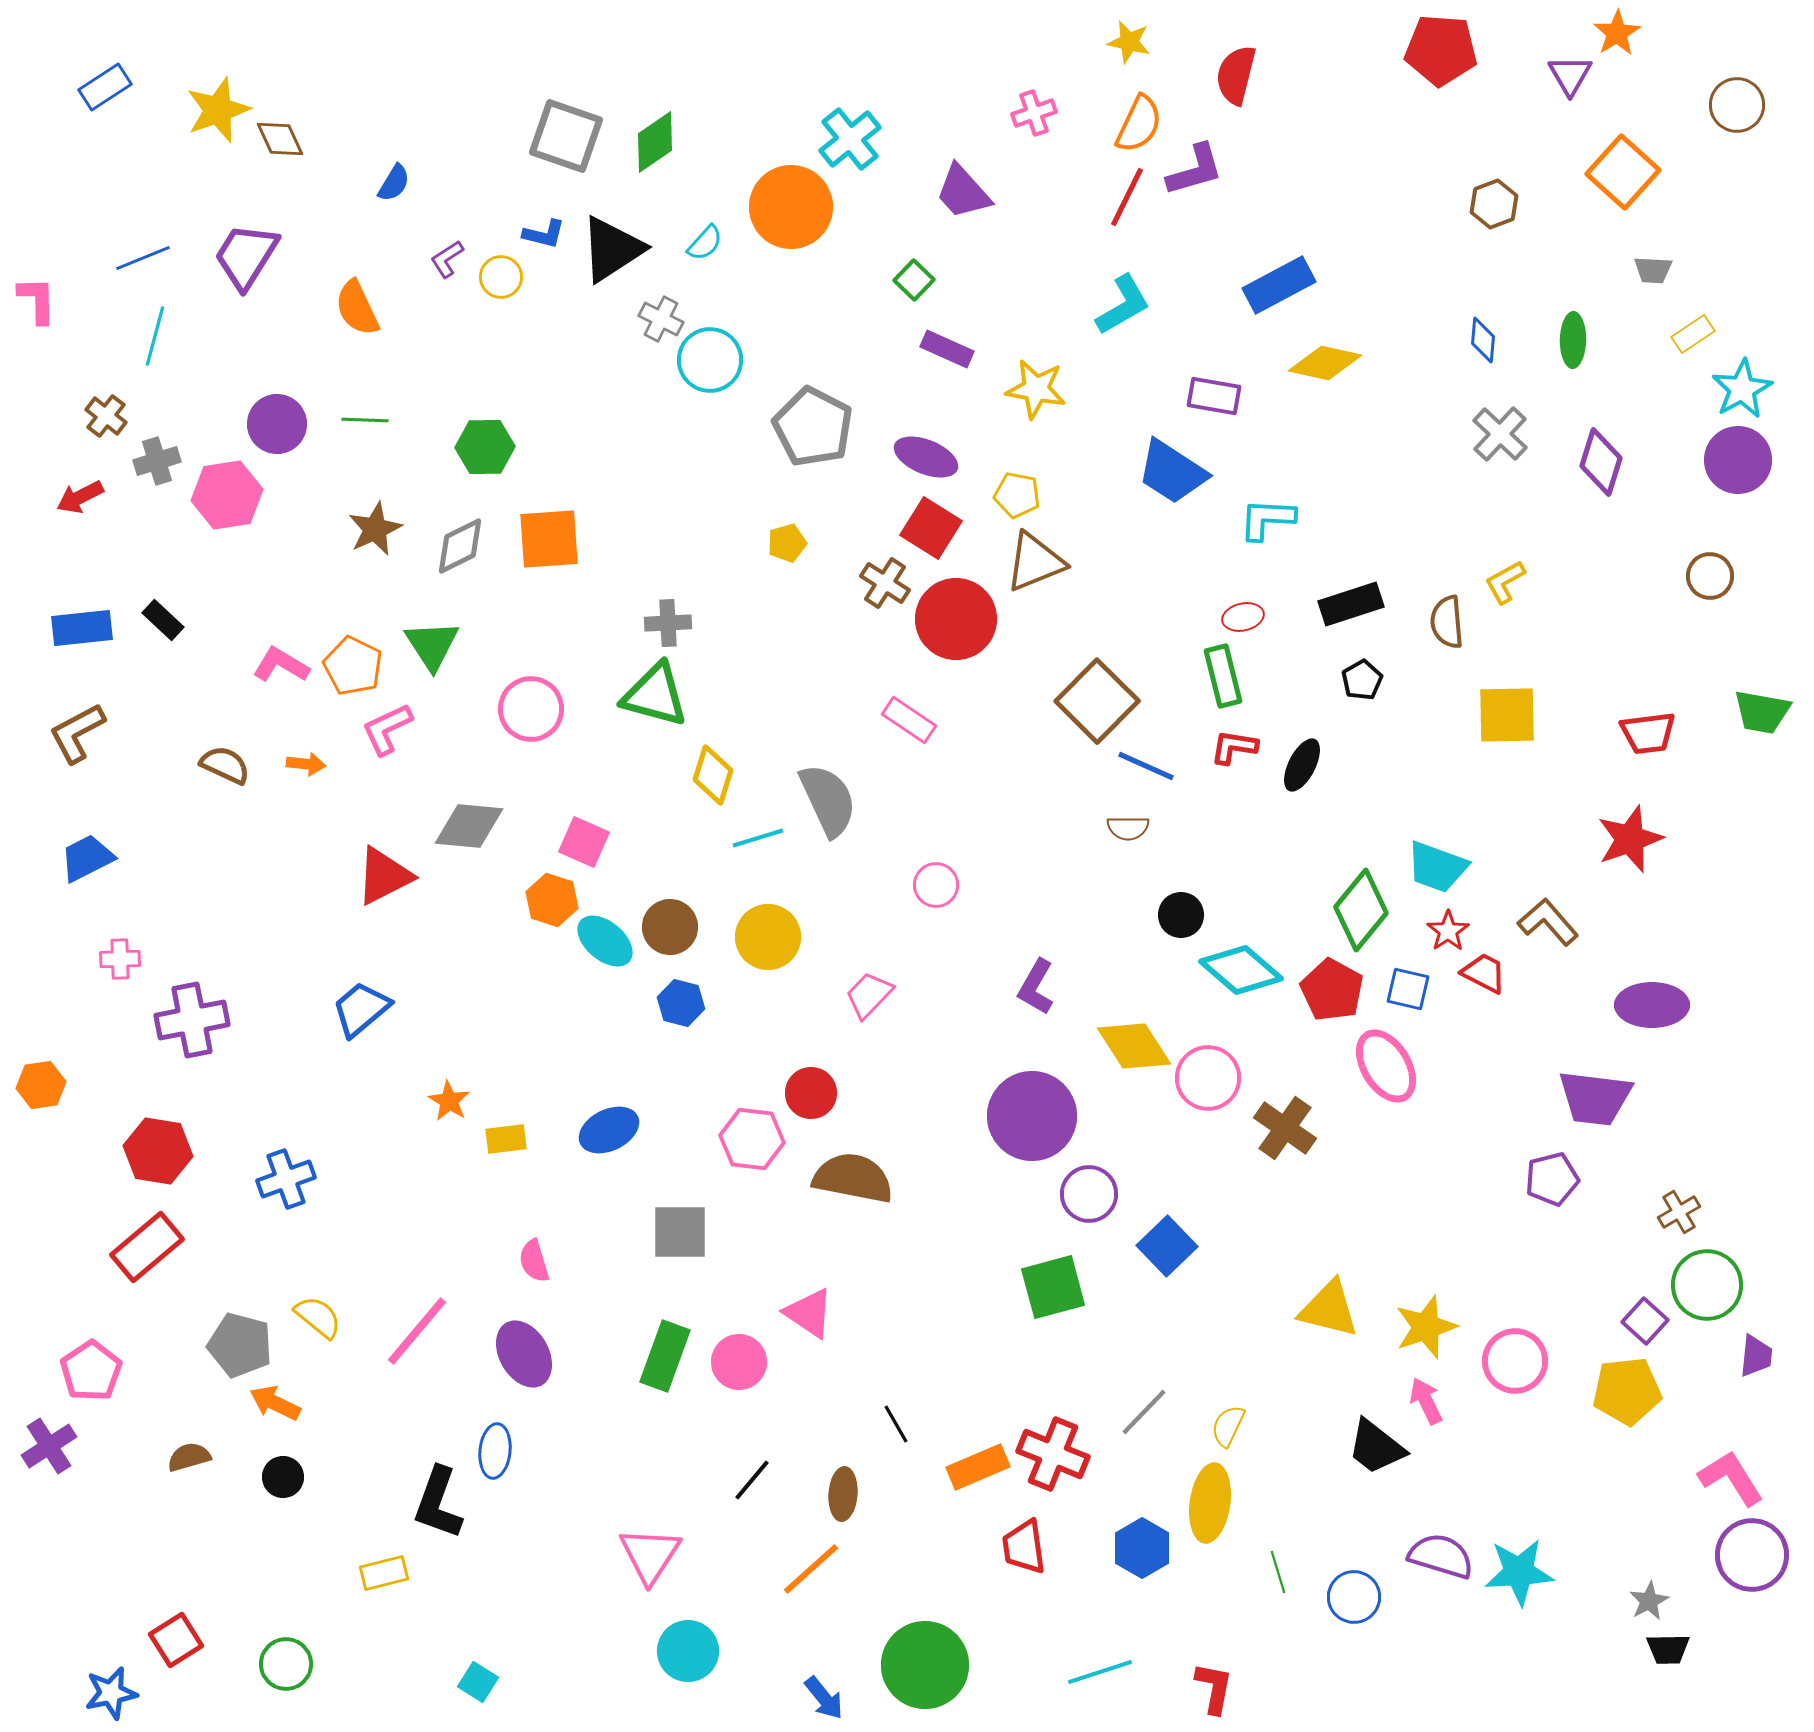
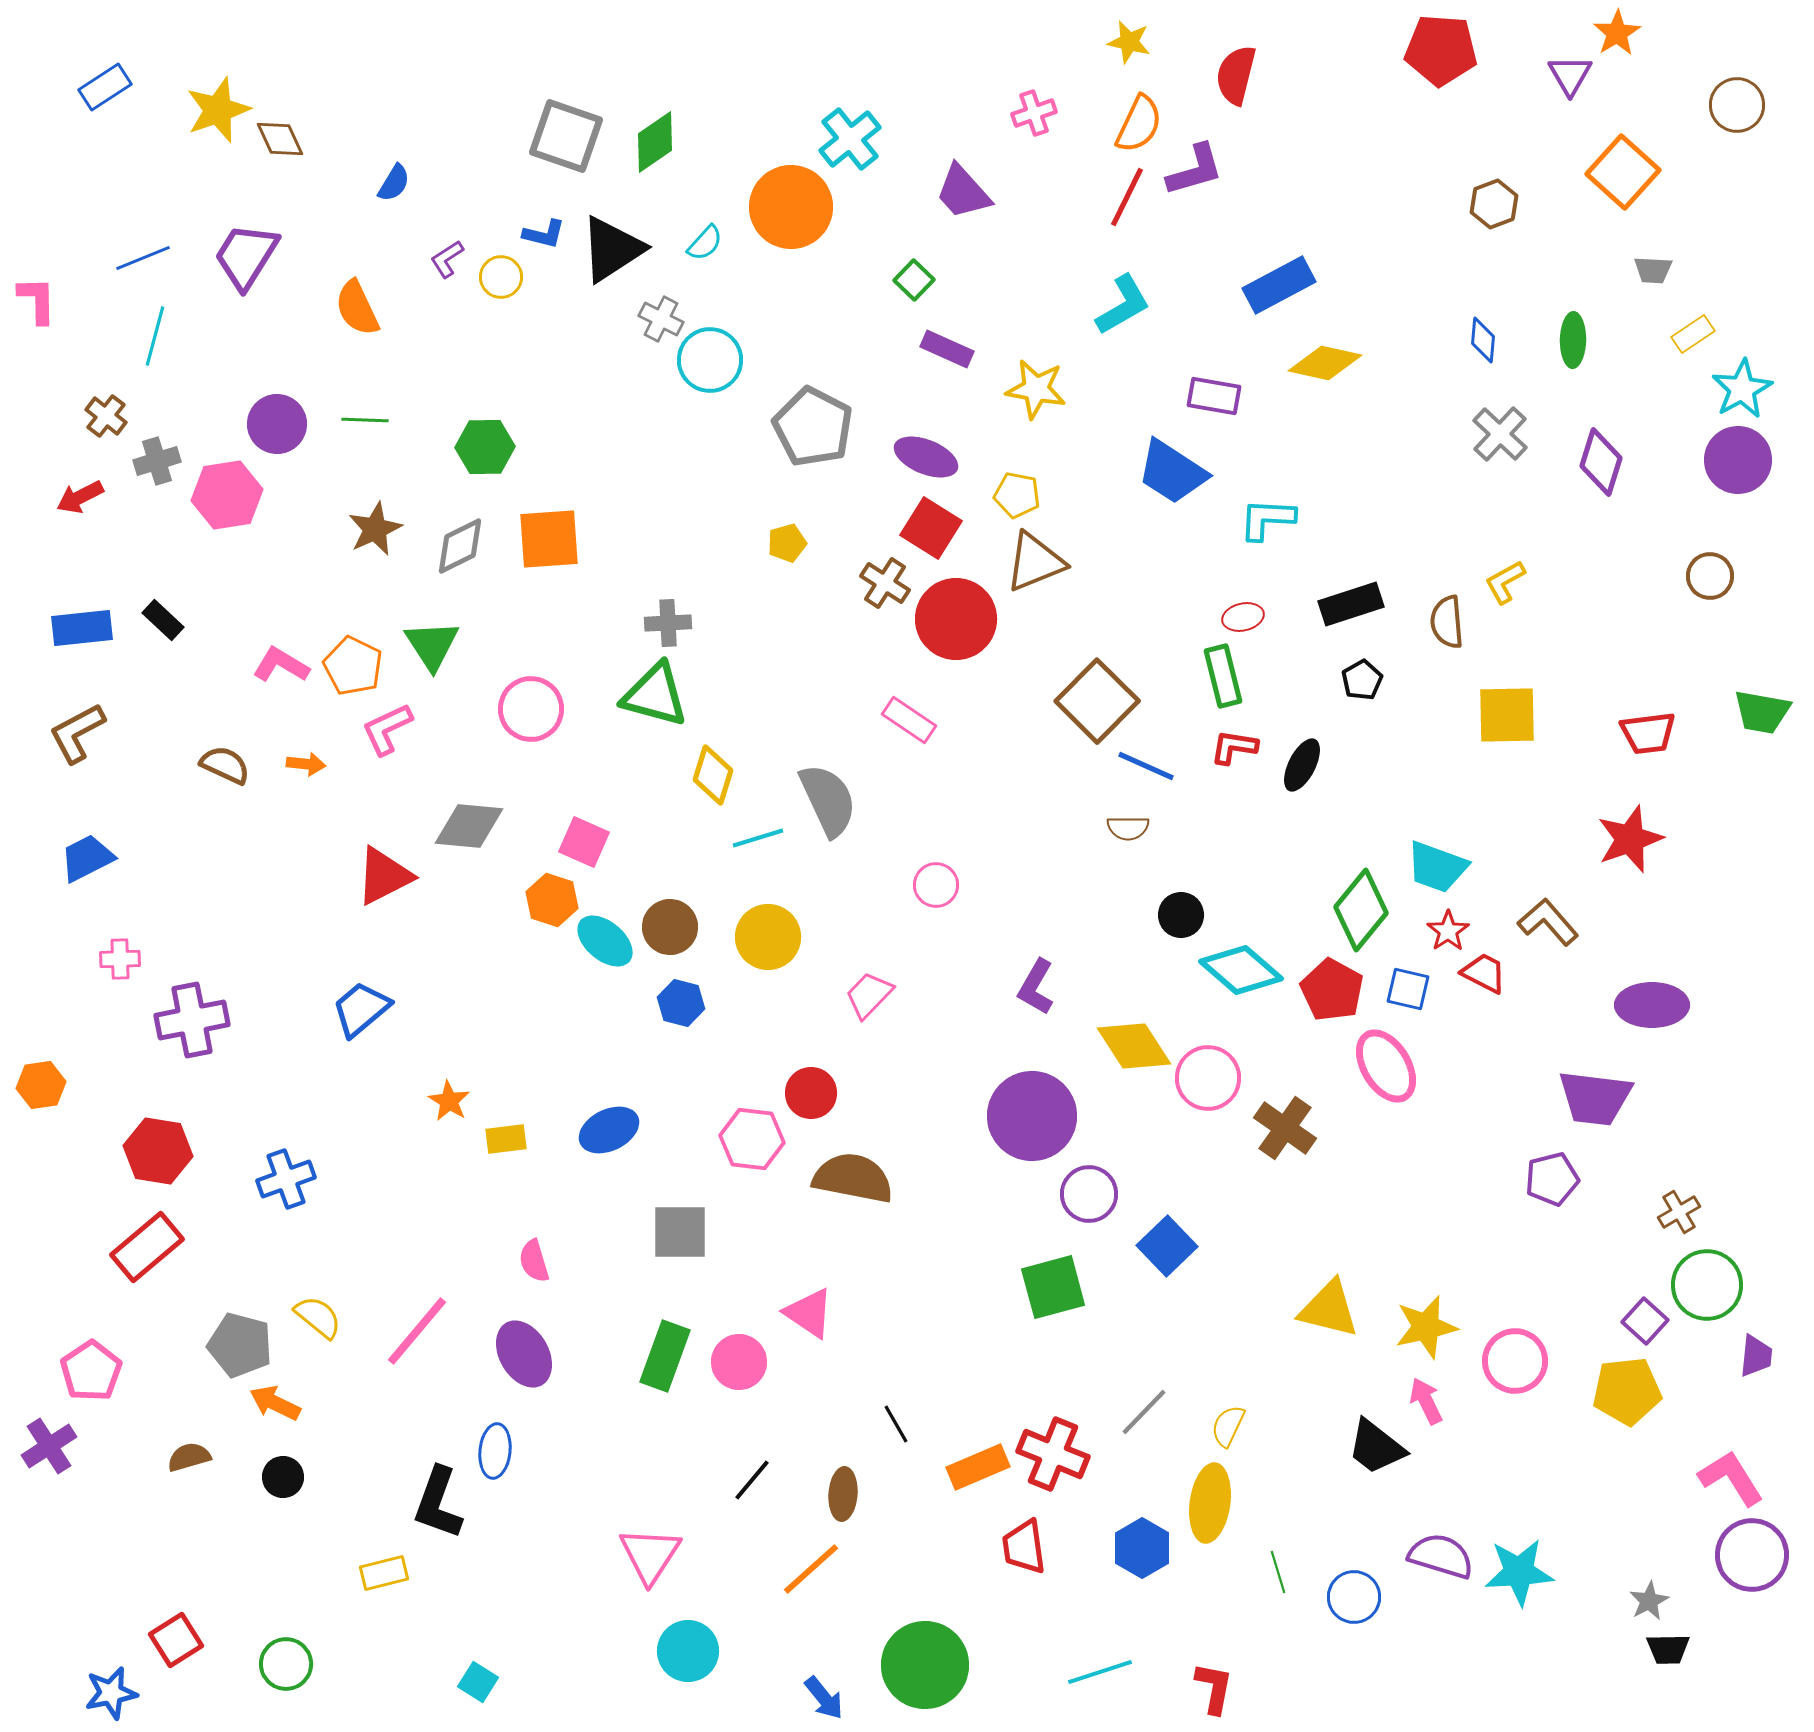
yellow star at (1426, 1327): rotated 6 degrees clockwise
